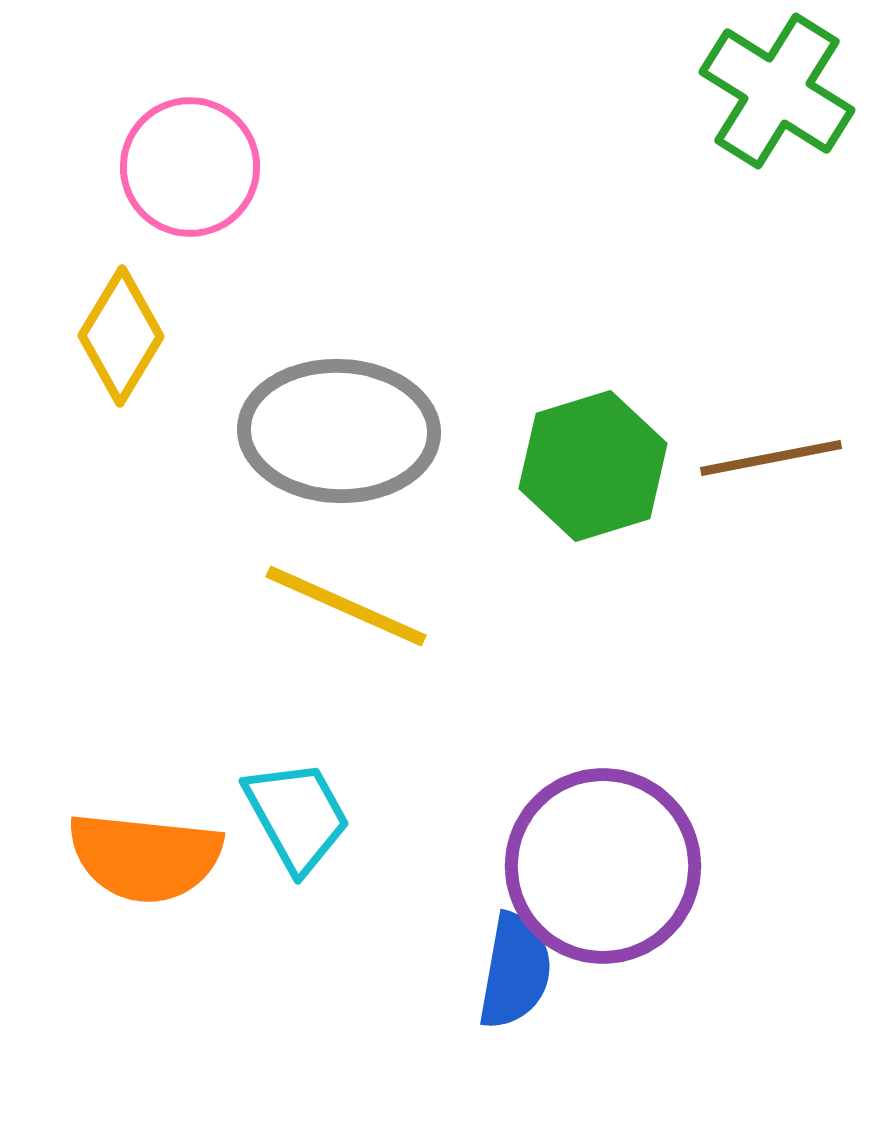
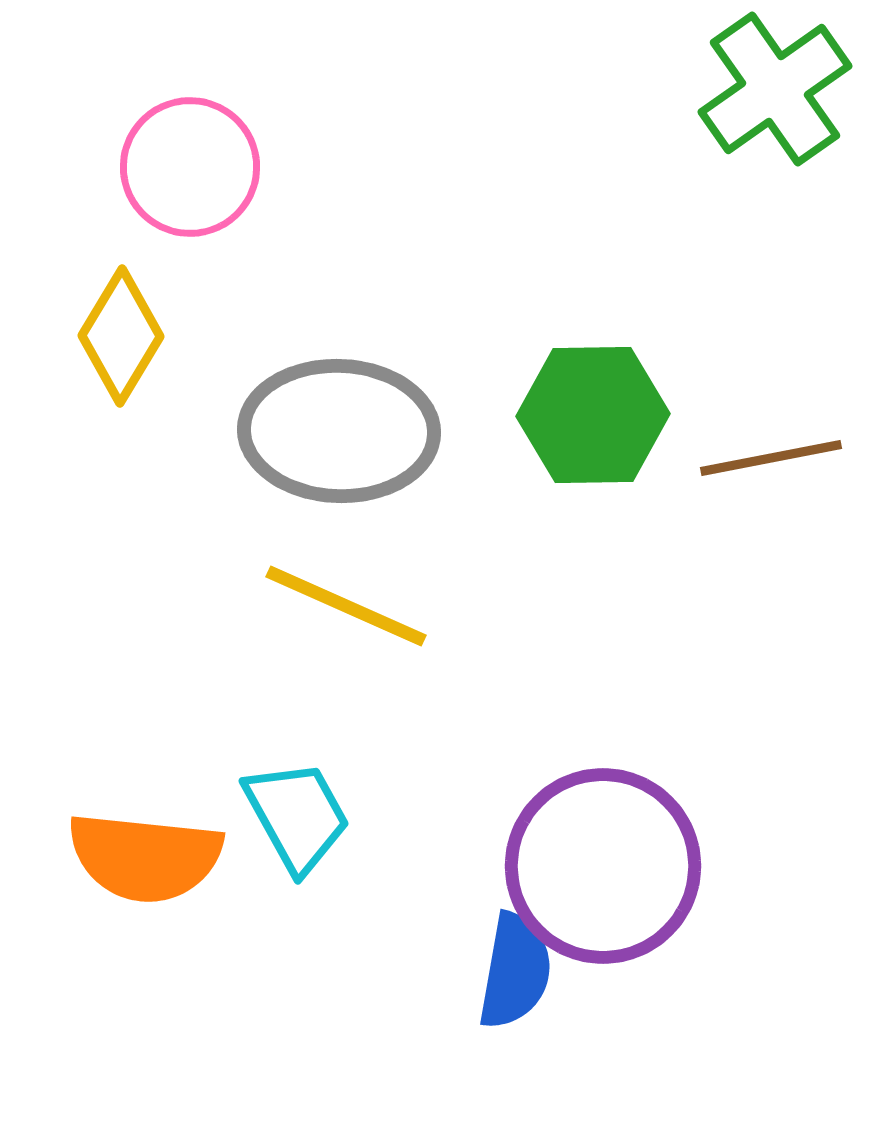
green cross: moved 2 px left, 2 px up; rotated 23 degrees clockwise
green hexagon: moved 51 px up; rotated 16 degrees clockwise
